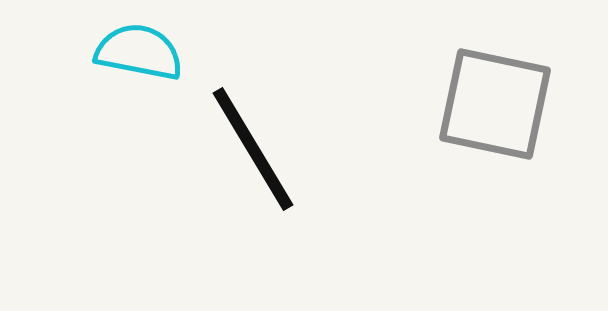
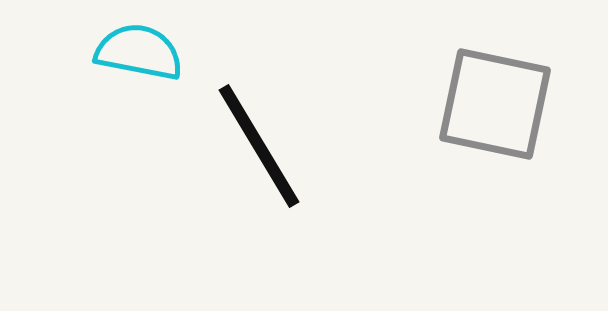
black line: moved 6 px right, 3 px up
